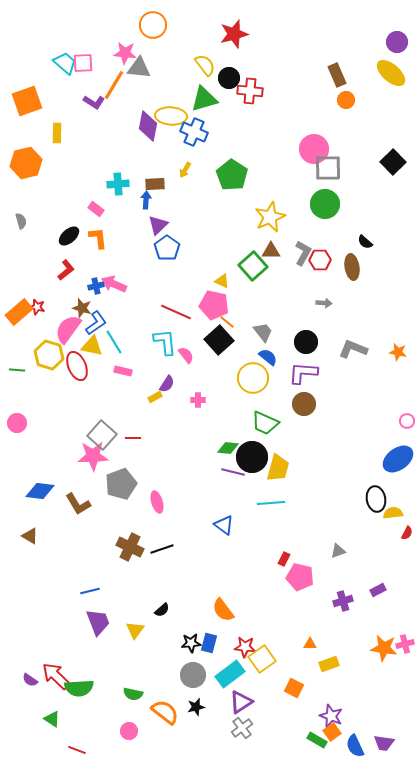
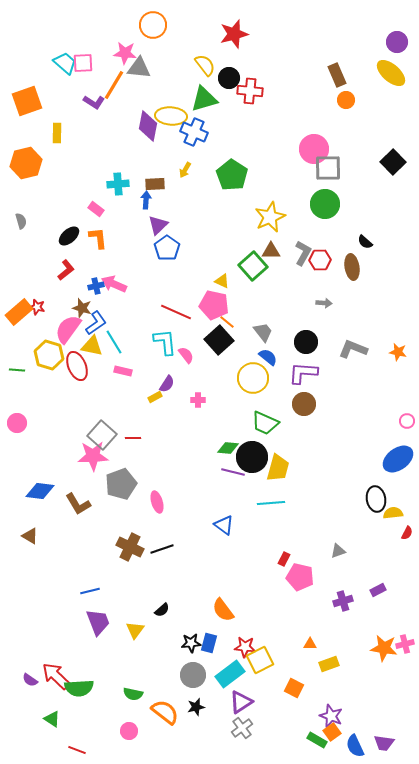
yellow square at (262, 659): moved 2 px left, 1 px down; rotated 8 degrees clockwise
